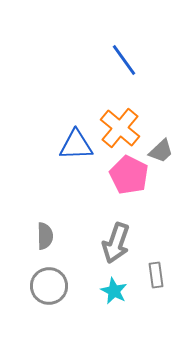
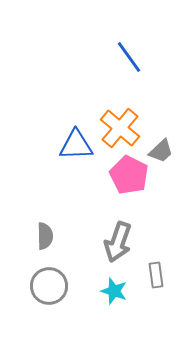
blue line: moved 5 px right, 3 px up
gray arrow: moved 2 px right, 1 px up
cyan star: rotated 8 degrees counterclockwise
